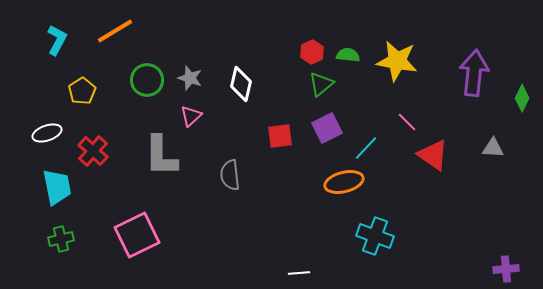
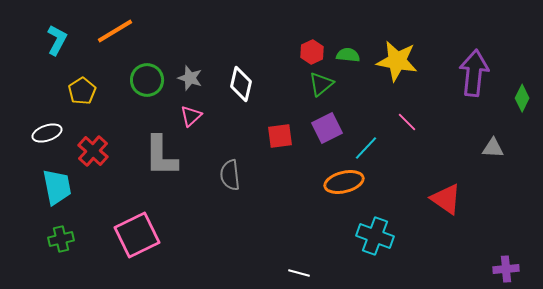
red triangle: moved 13 px right, 44 px down
white line: rotated 20 degrees clockwise
